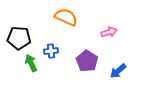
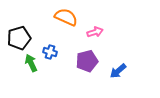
pink arrow: moved 14 px left
black pentagon: rotated 20 degrees counterclockwise
blue cross: moved 1 px left, 1 px down; rotated 24 degrees clockwise
purple pentagon: rotated 25 degrees clockwise
